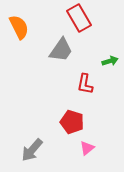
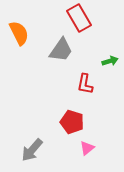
orange semicircle: moved 6 px down
